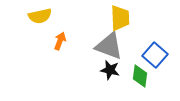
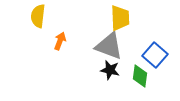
yellow semicircle: moved 2 px left; rotated 110 degrees clockwise
